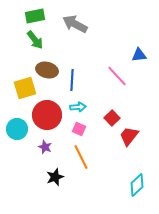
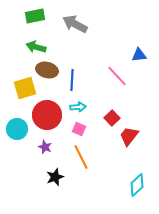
green arrow: moved 1 px right, 7 px down; rotated 144 degrees clockwise
